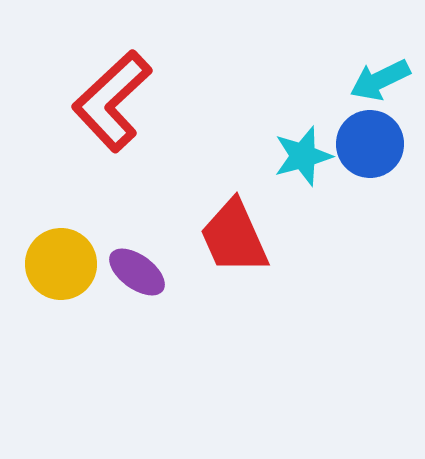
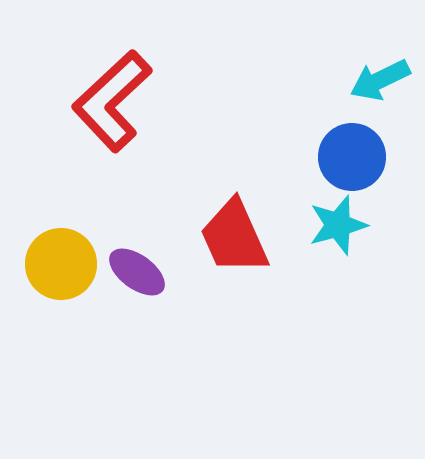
blue circle: moved 18 px left, 13 px down
cyan star: moved 35 px right, 69 px down
